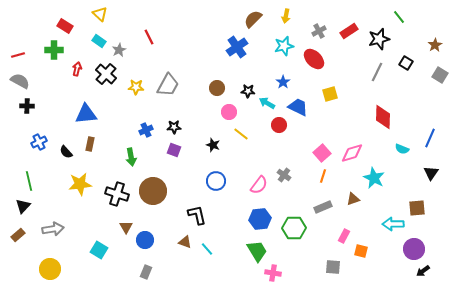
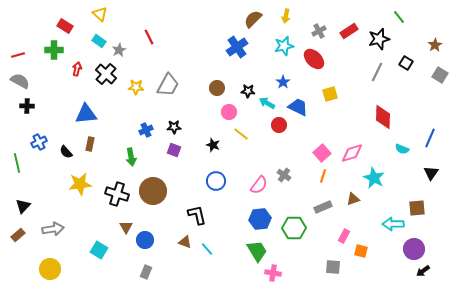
green line at (29, 181): moved 12 px left, 18 px up
